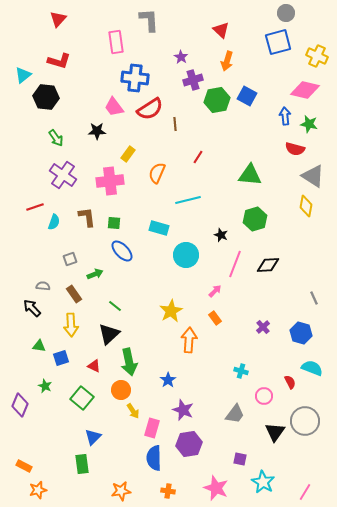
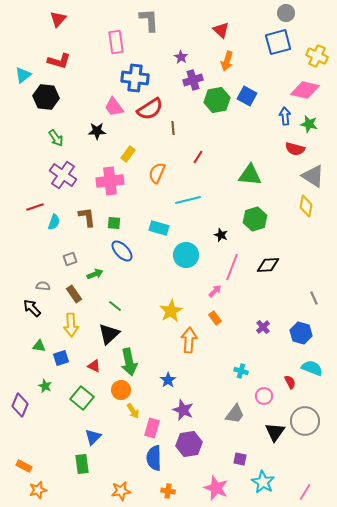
brown line at (175, 124): moved 2 px left, 4 px down
pink line at (235, 264): moved 3 px left, 3 px down
